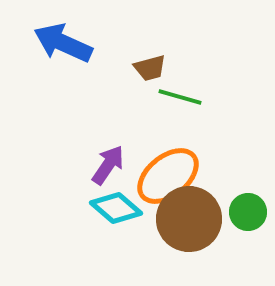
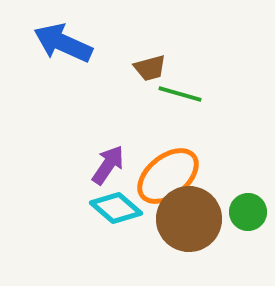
green line: moved 3 px up
